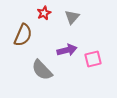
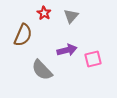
red star: rotated 16 degrees counterclockwise
gray triangle: moved 1 px left, 1 px up
